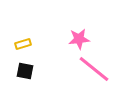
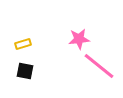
pink line: moved 5 px right, 3 px up
